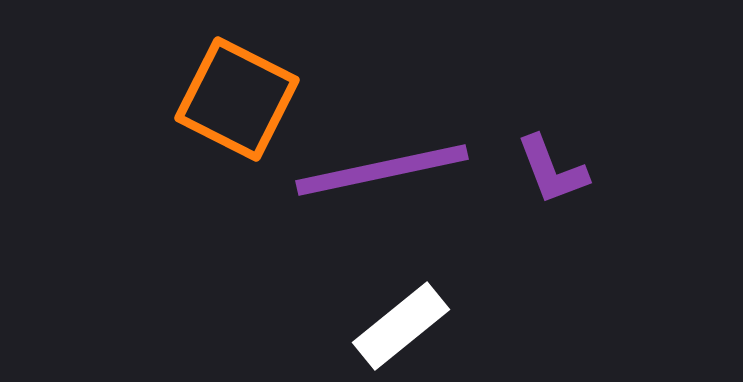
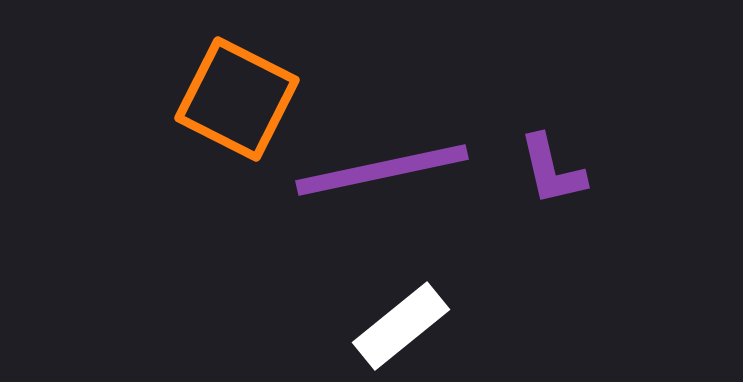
purple L-shape: rotated 8 degrees clockwise
